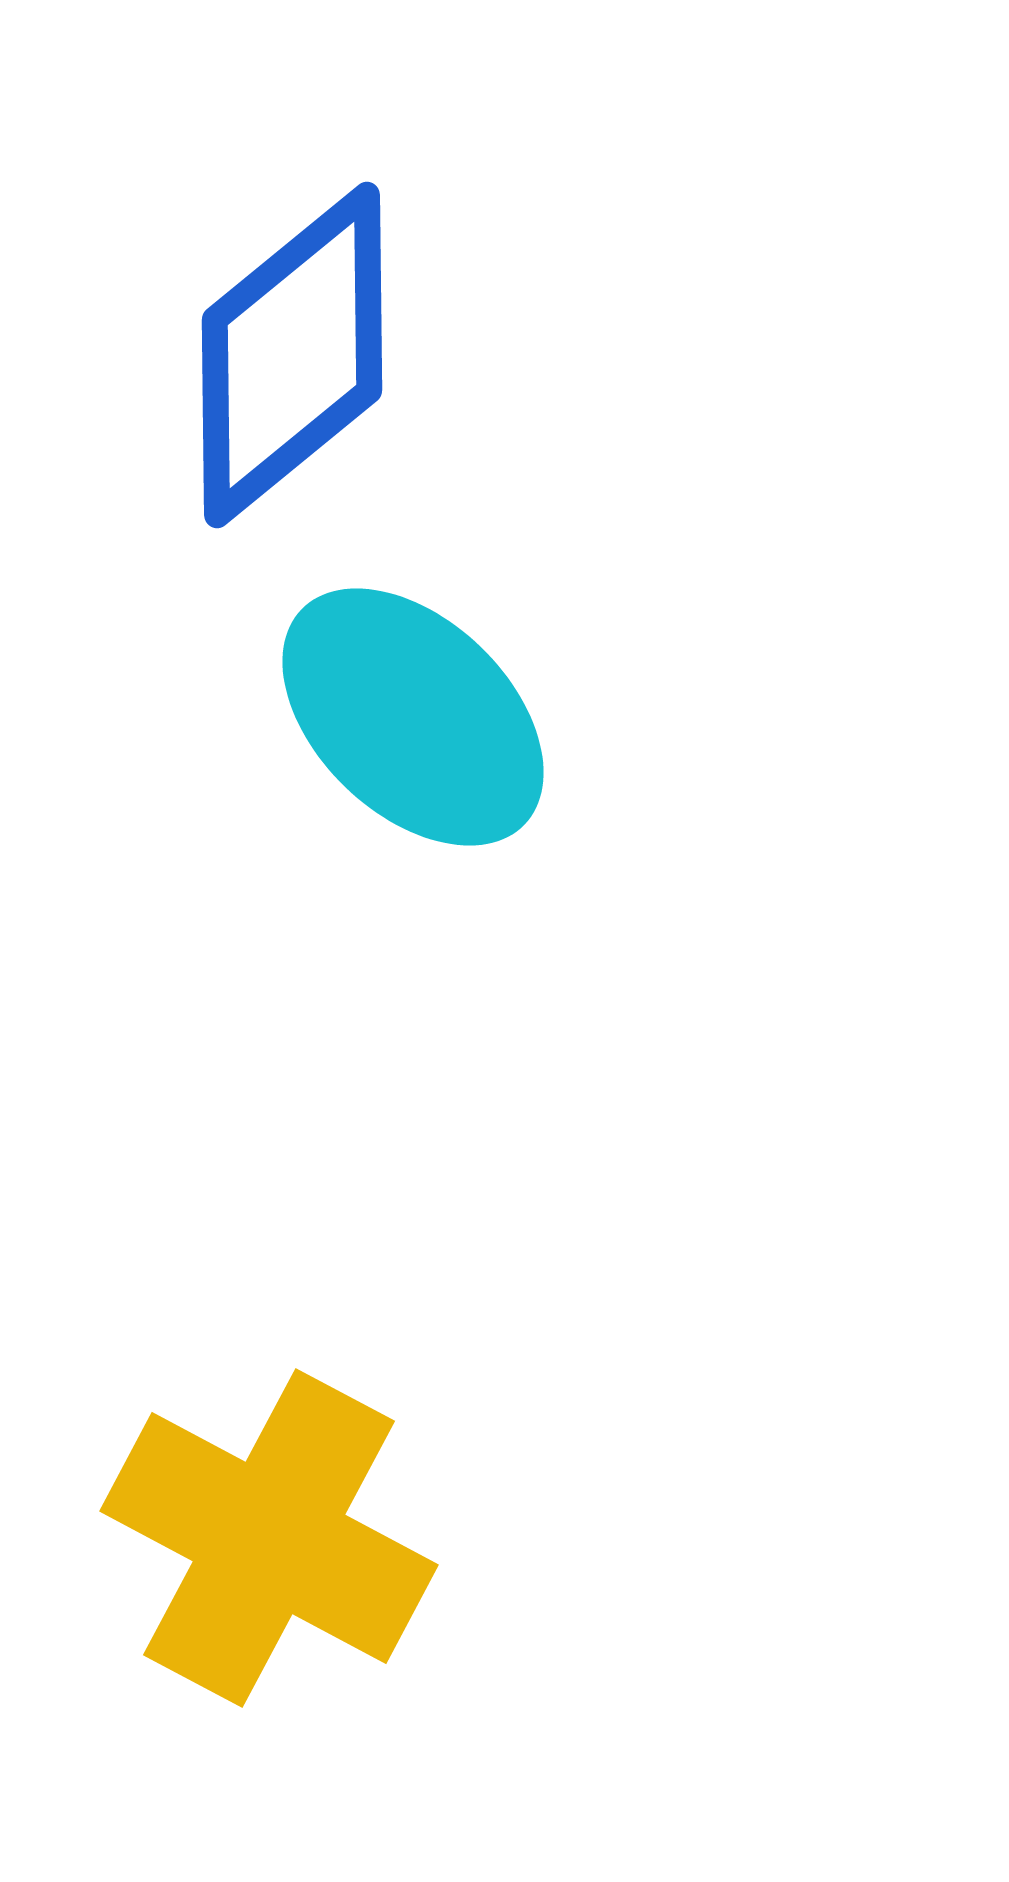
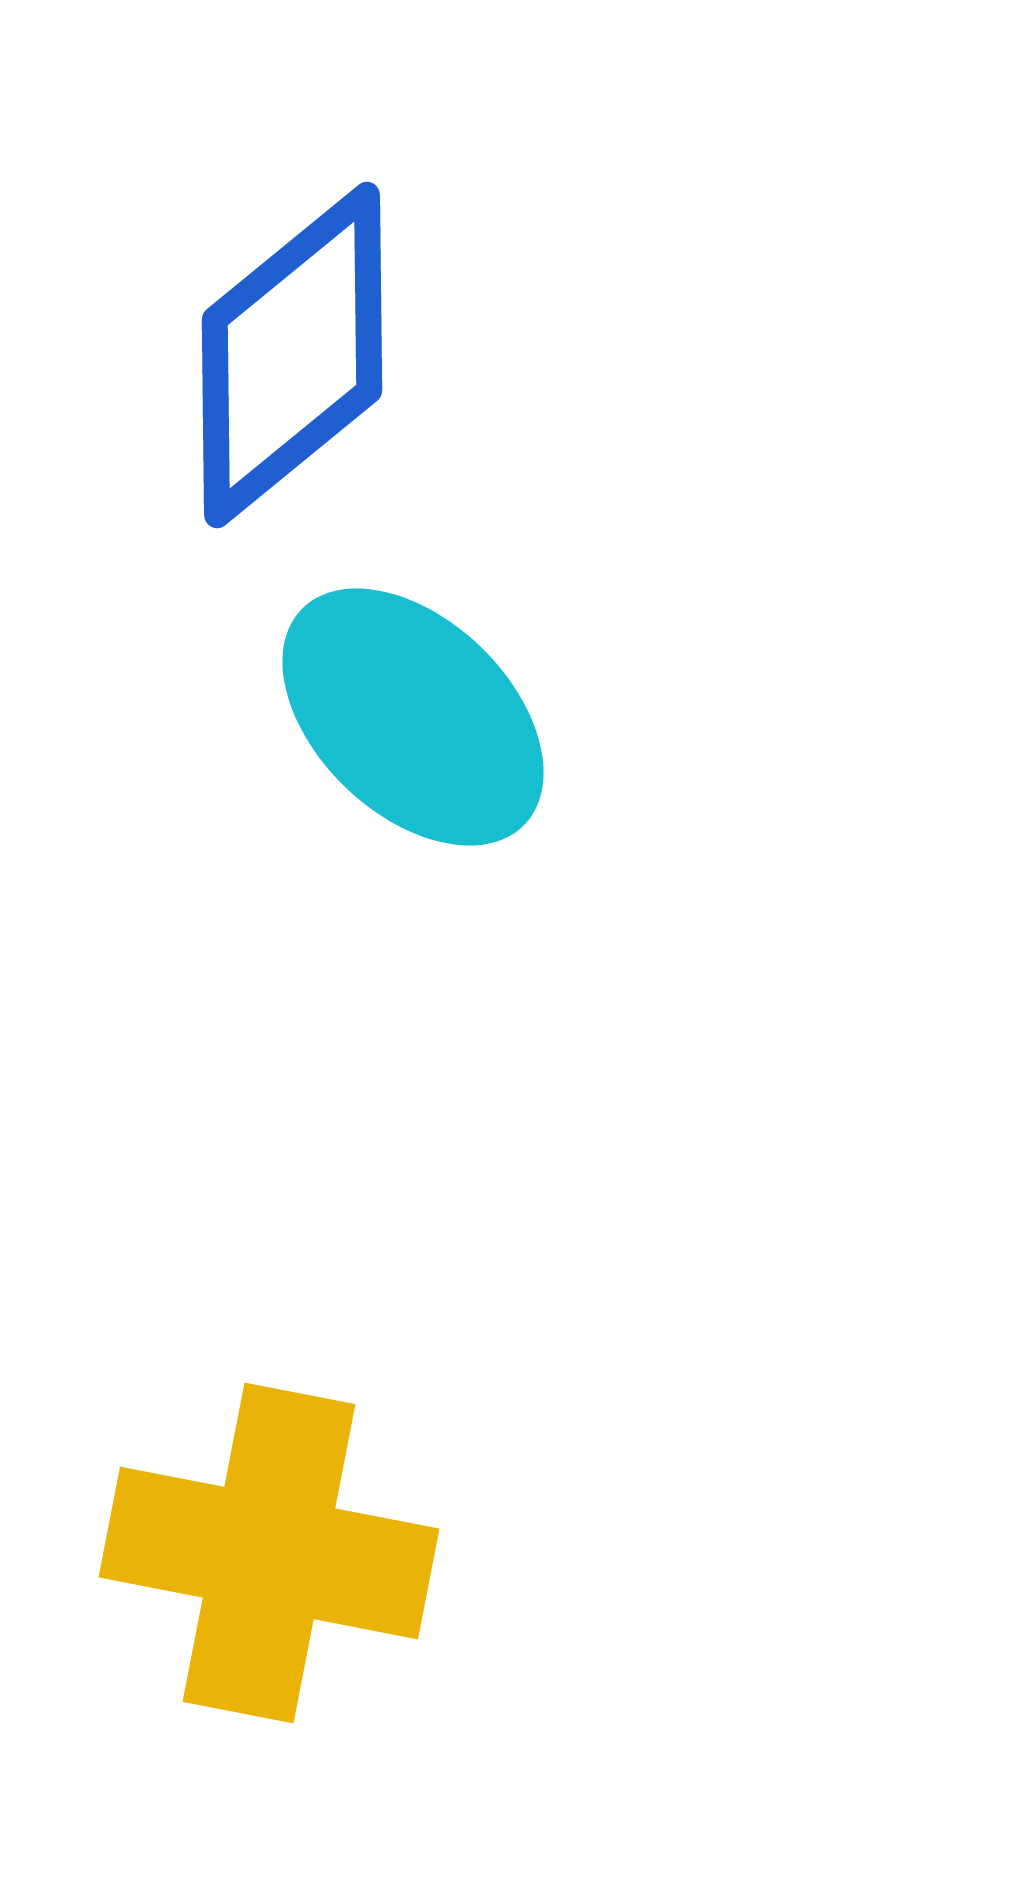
yellow cross: moved 15 px down; rotated 17 degrees counterclockwise
